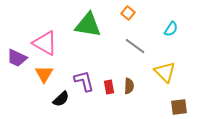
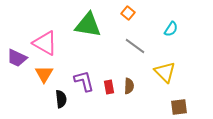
black semicircle: rotated 54 degrees counterclockwise
